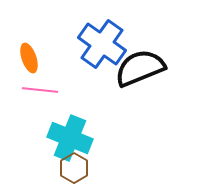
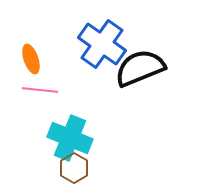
orange ellipse: moved 2 px right, 1 px down
